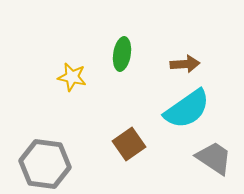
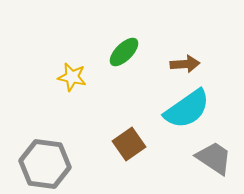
green ellipse: moved 2 px right, 2 px up; rotated 36 degrees clockwise
